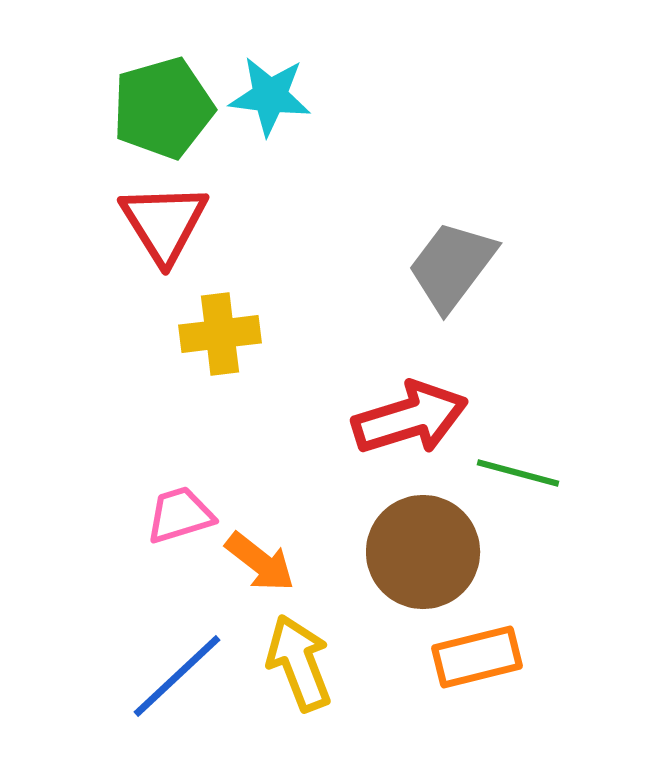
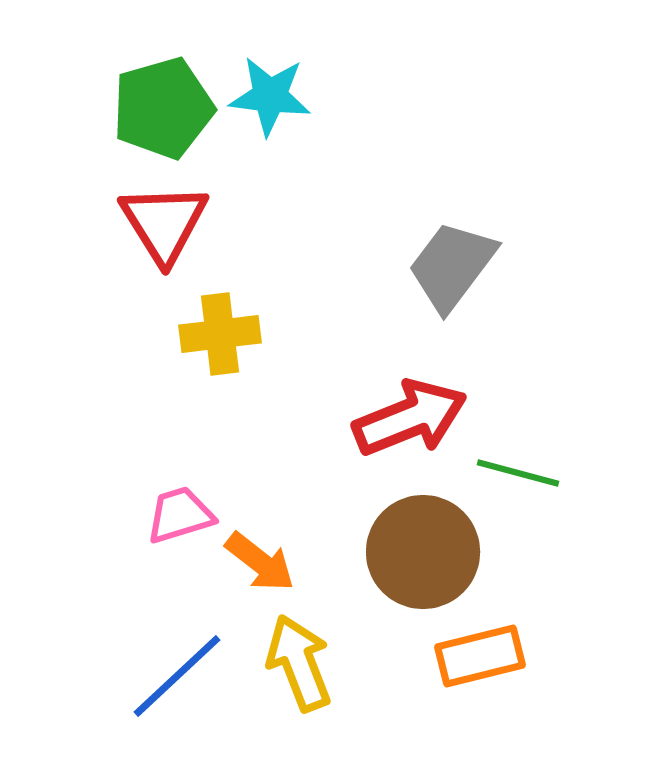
red arrow: rotated 5 degrees counterclockwise
orange rectangle: moved 3 px right, 1 px up
